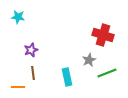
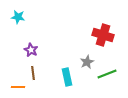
purple star: rotated 24 degrees counterclockwise
gray star: moved 2 px left, 2 px down
green line: moved 1 px down
